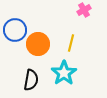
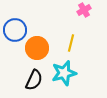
orange circle: moved 1 px left, 4 px down
cyan star: rotated 20 degrees clockwise
black semicircle: moved 3 px right; rotated 15 degrees clockwise
